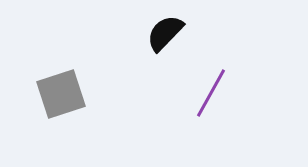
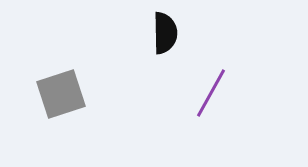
black semicircle: rotated 135 degrees clockwise
